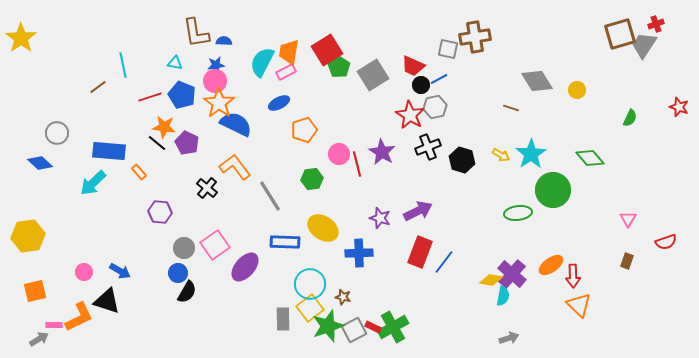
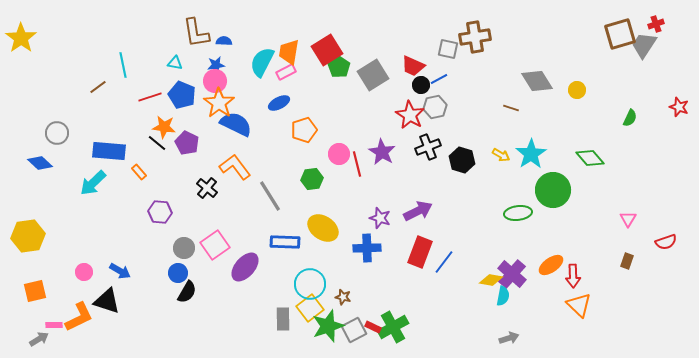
blue cross at (359, 253): moved 8 px right, 5 px up
